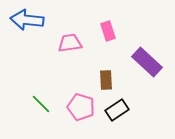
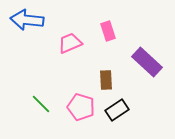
pink trapezoid: rotated 15 degrees counterclockwise
